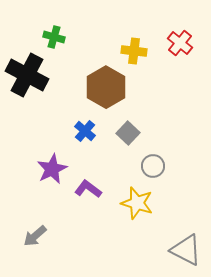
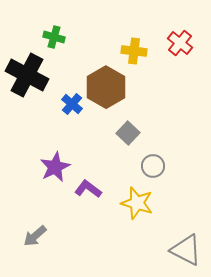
blue cross: moved 13 px left, 27 px up
purple star: moved 3 px right, 2 px up
